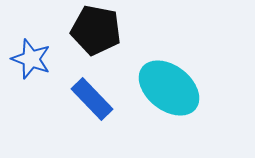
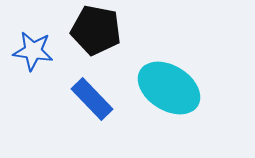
blue star: moved 2 px right, 8 px up; rotated 12 degrees counterclockwise
cyan ellipse: rotated 6 degrees counterclockwise
